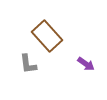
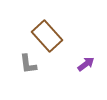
purple arrow: rotated 72 degrees counterclockwise
